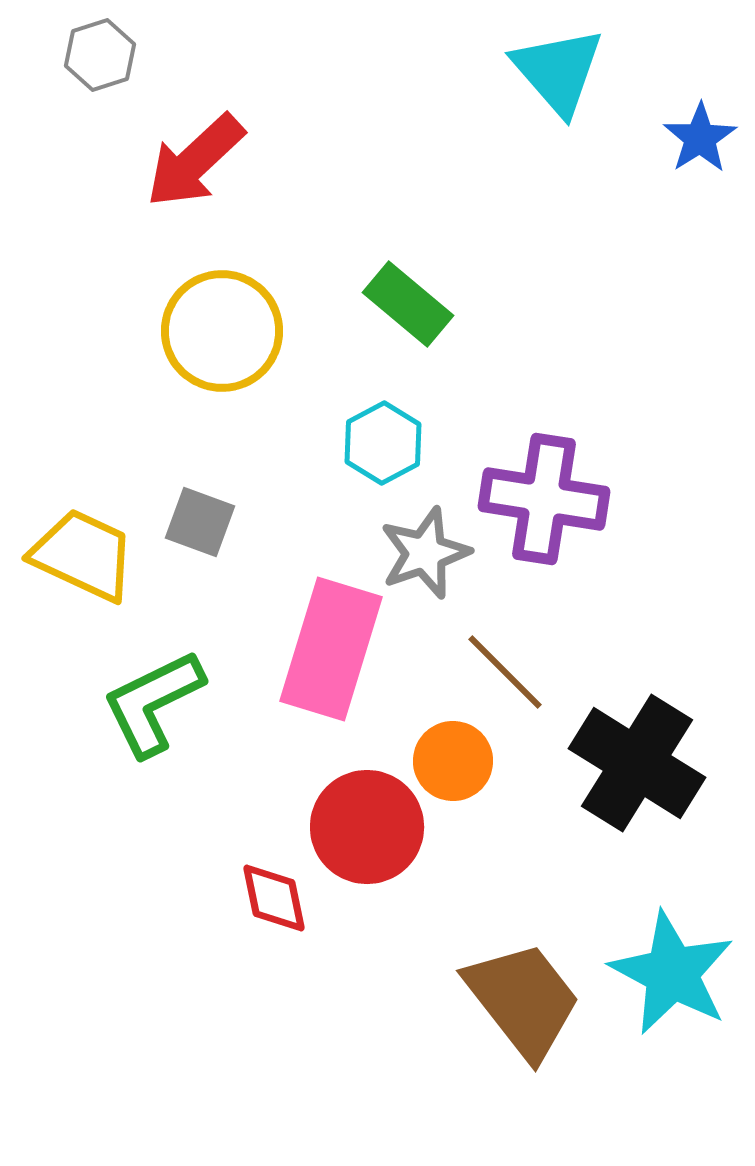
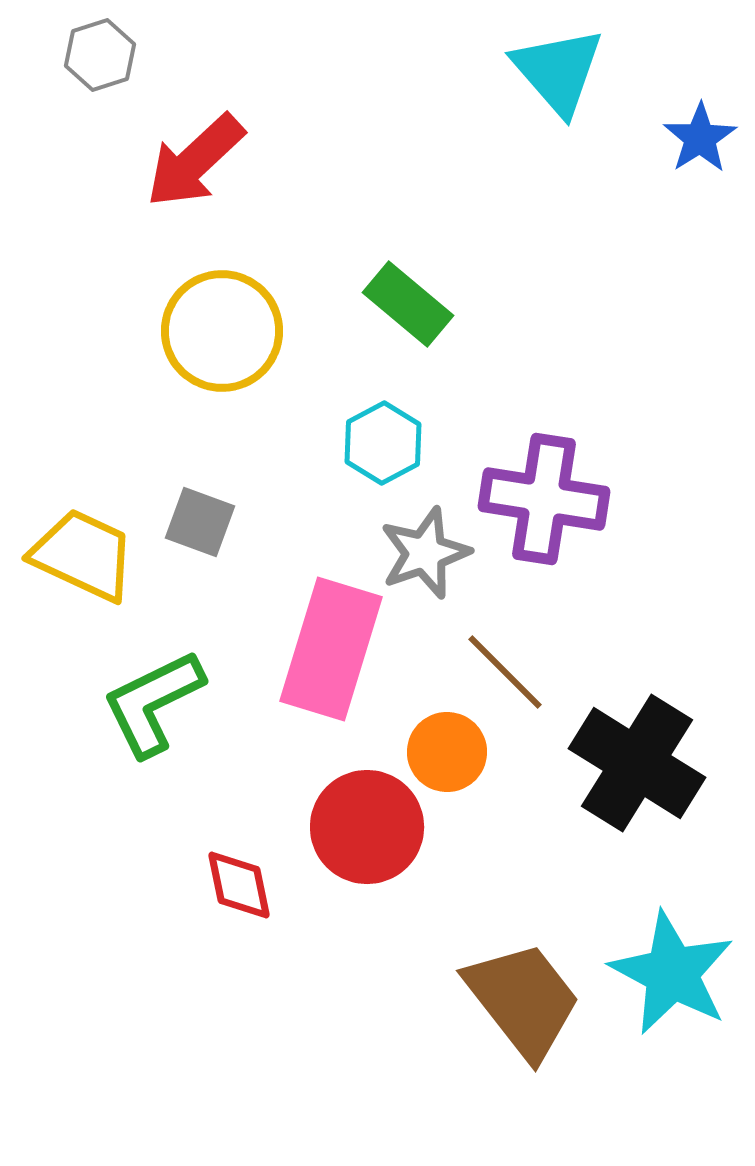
orange circle: moved 6 px left, 9 px up
red diamond: moved 35 px left, 13 px up
